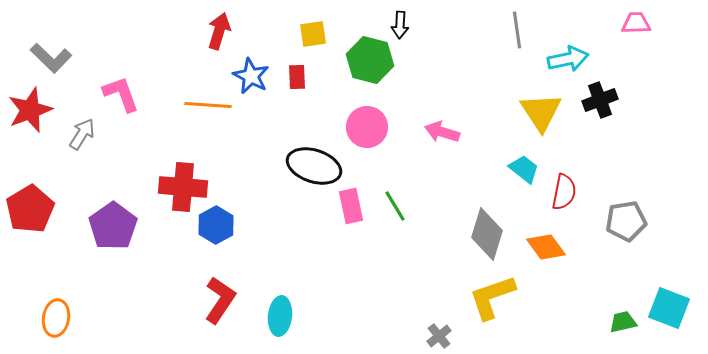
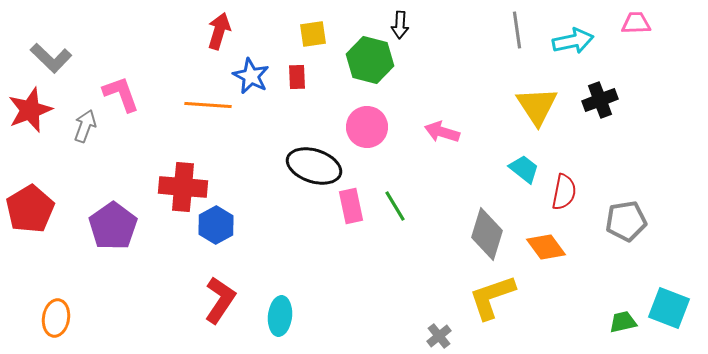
cyan arrow: moved 5 px right, 18 px up
yellow triangle: moved 4 px left, 6 px up
gray arrow: moved 3 px right, 8 px up; rotated 12 degrees counterclockwise
